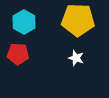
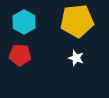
yellow pentagon: moved 1 px left, 1 px down; rotated 8 degrees counterclockwise
red pentagon: moved 2 px right, 1 px down
